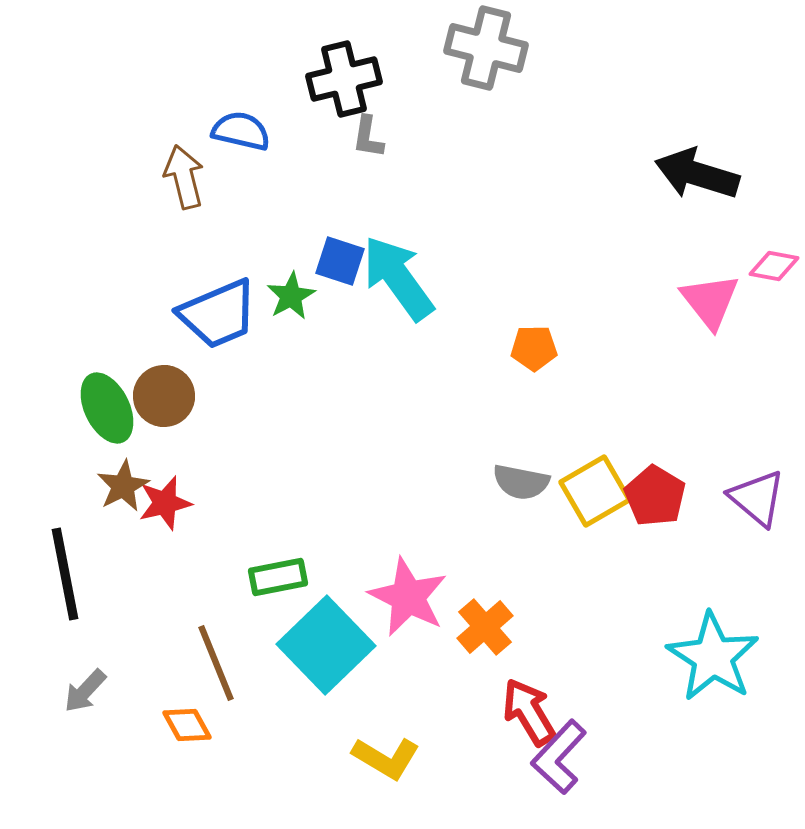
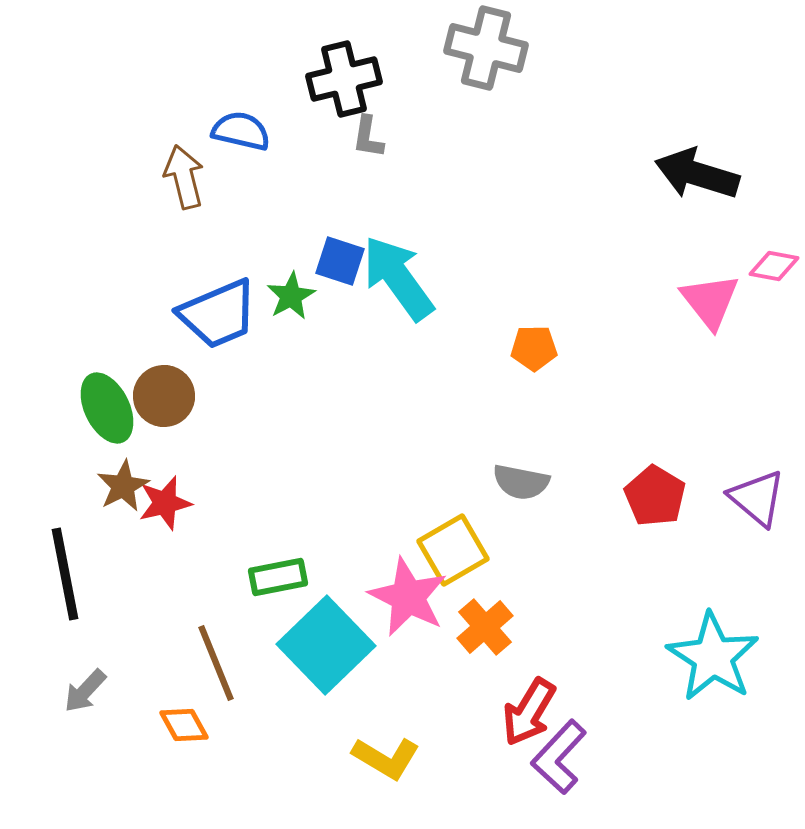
yellow square: moved 142 px left, 59 px down
red arrow: rotated 118 degrees counterclockwise
orange diamond: moved 3 px left
